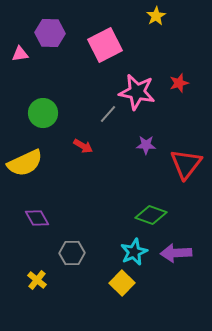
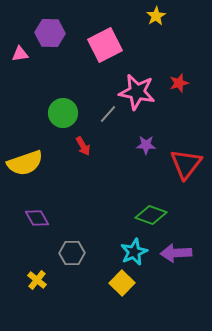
green circle: moved 20 px right
red arrow: rotated 30 degrees clockwise
yellow semicircle: rotated 6 degrees clockwise
